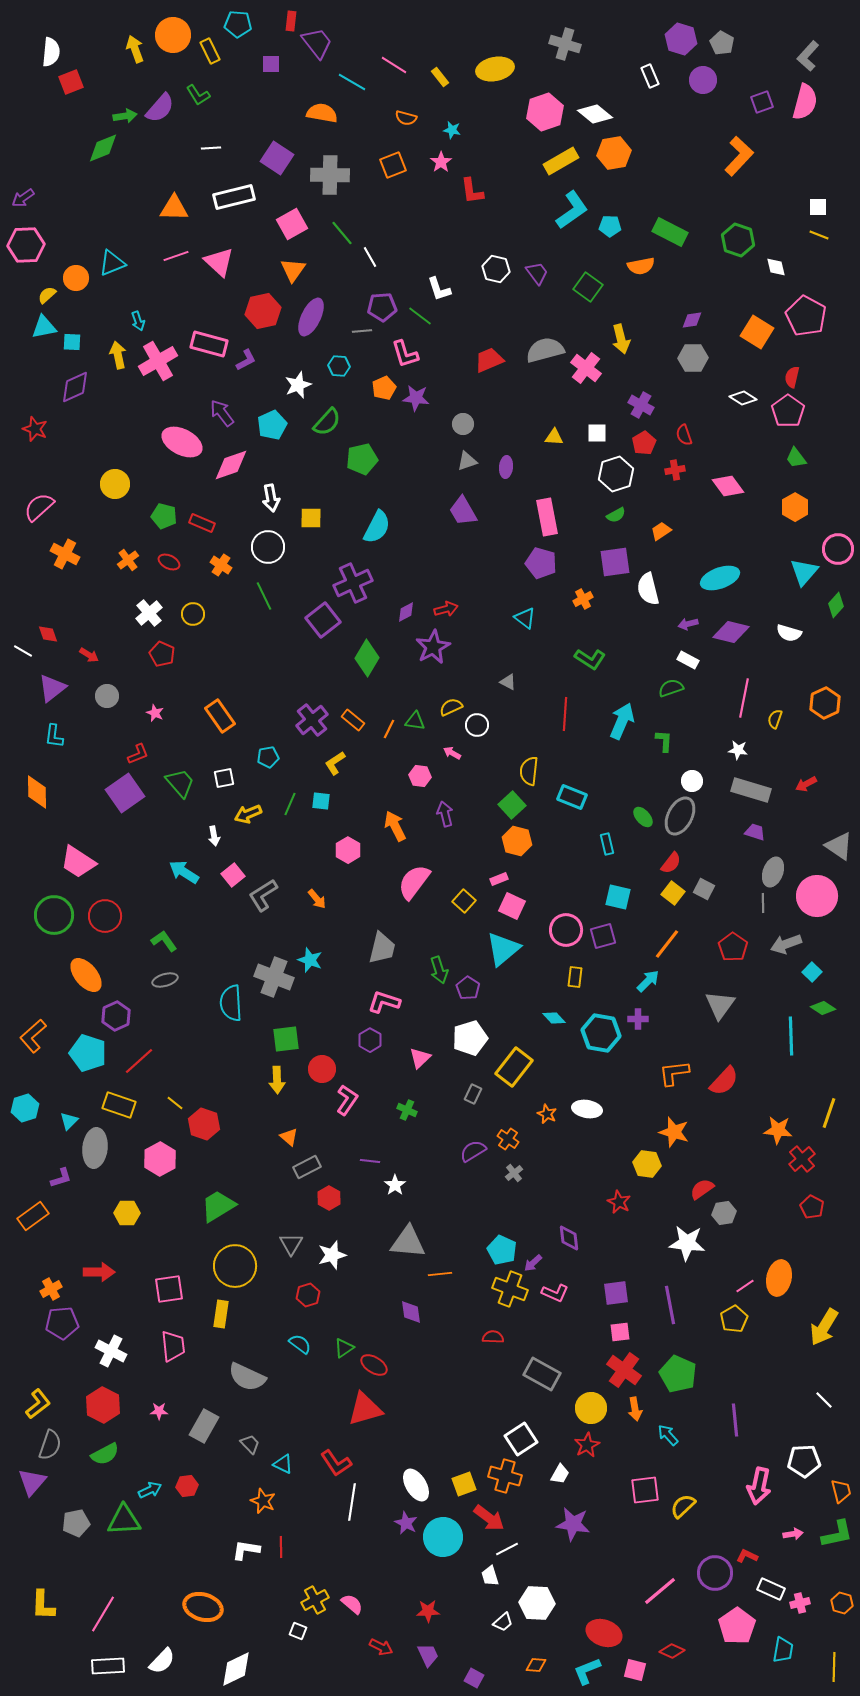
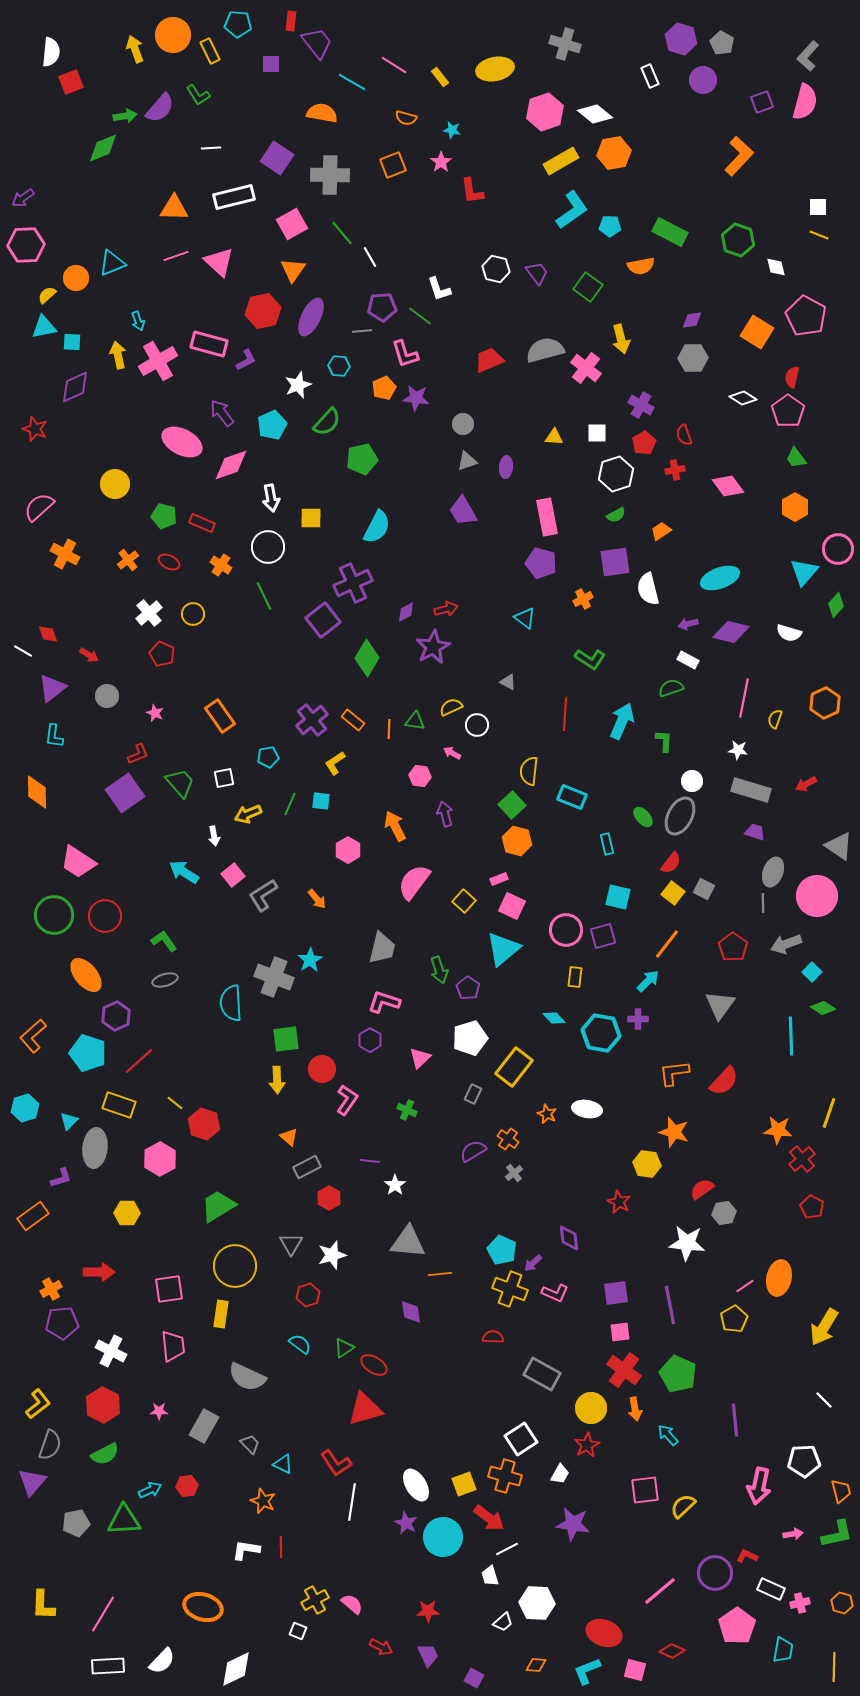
orange line at (389, 729): rotated 24 degrees counterclockwise
cyan star at (310, 960): rotated 20 degrees clockwise
